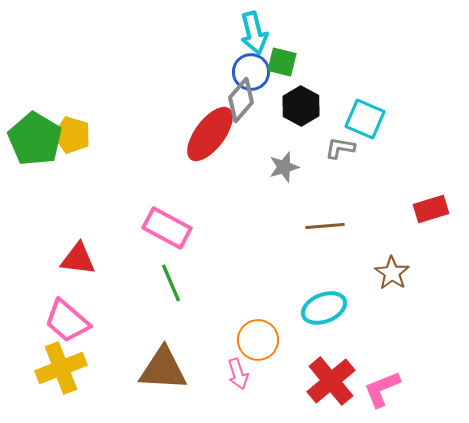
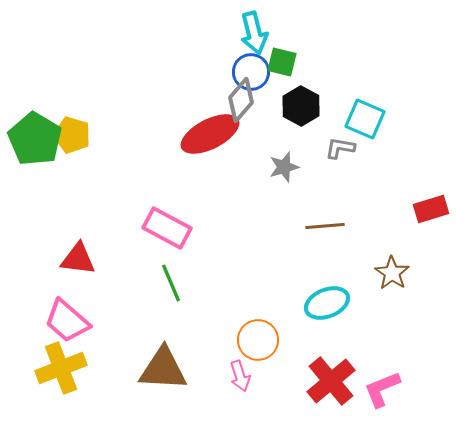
red ellipse: rotated 26 degrees clockwise
cyan ellipse: moved 3 px right, 5 px up
pink arrow: moved 2 px right, 2 px down
